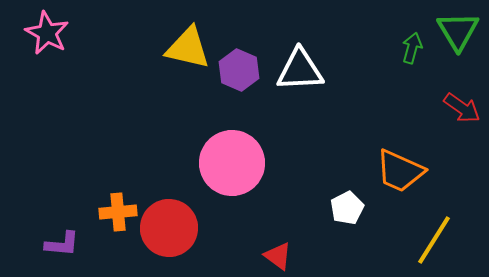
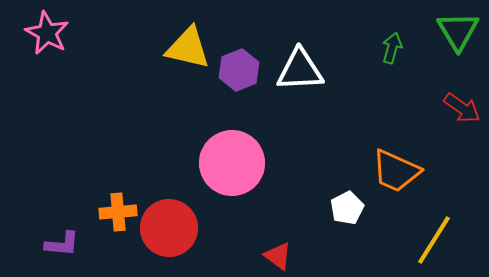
green arrow: moved 20 px left
purple hexagon: rotated 15 degrees clockwise
orange trapezoid: moved 4 px left
